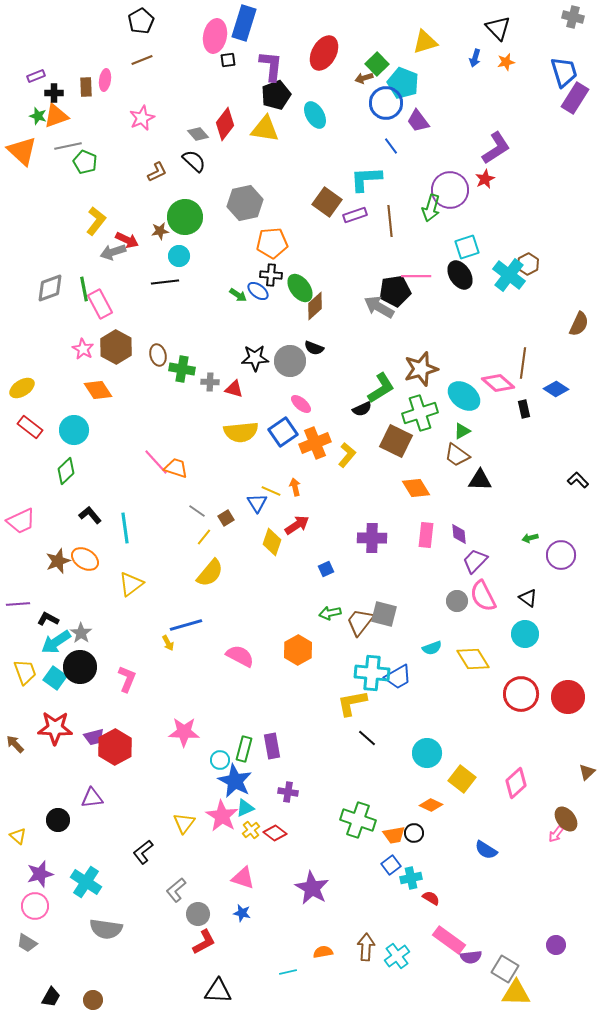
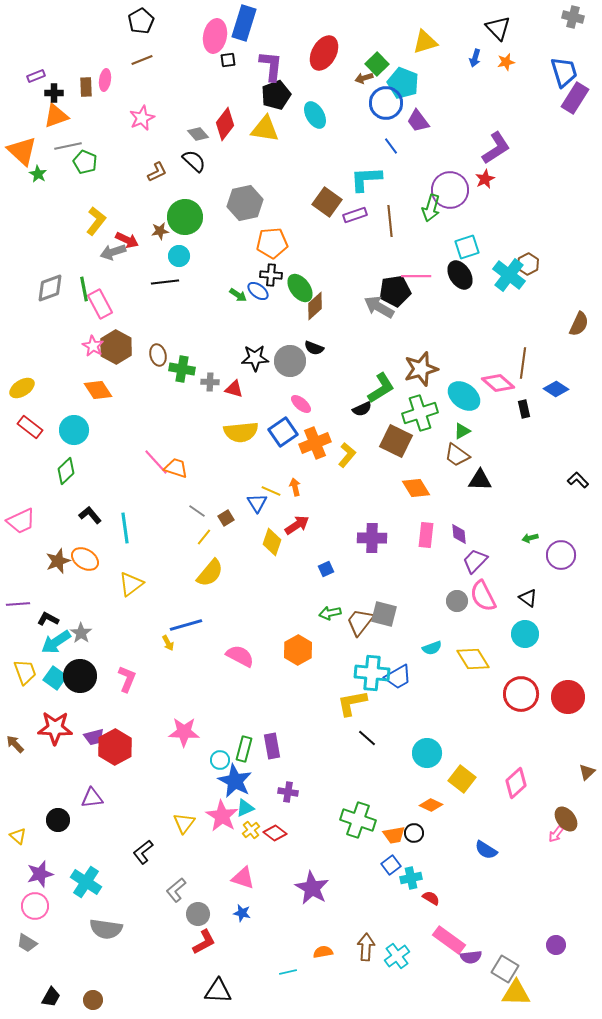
green star at (38, 116): moved 58 px down; rotated 12 degrees clockwise
pink star at (83, 349): moved 10 px right, 3 px up
black circle at (80, 667): moved 9 px down
